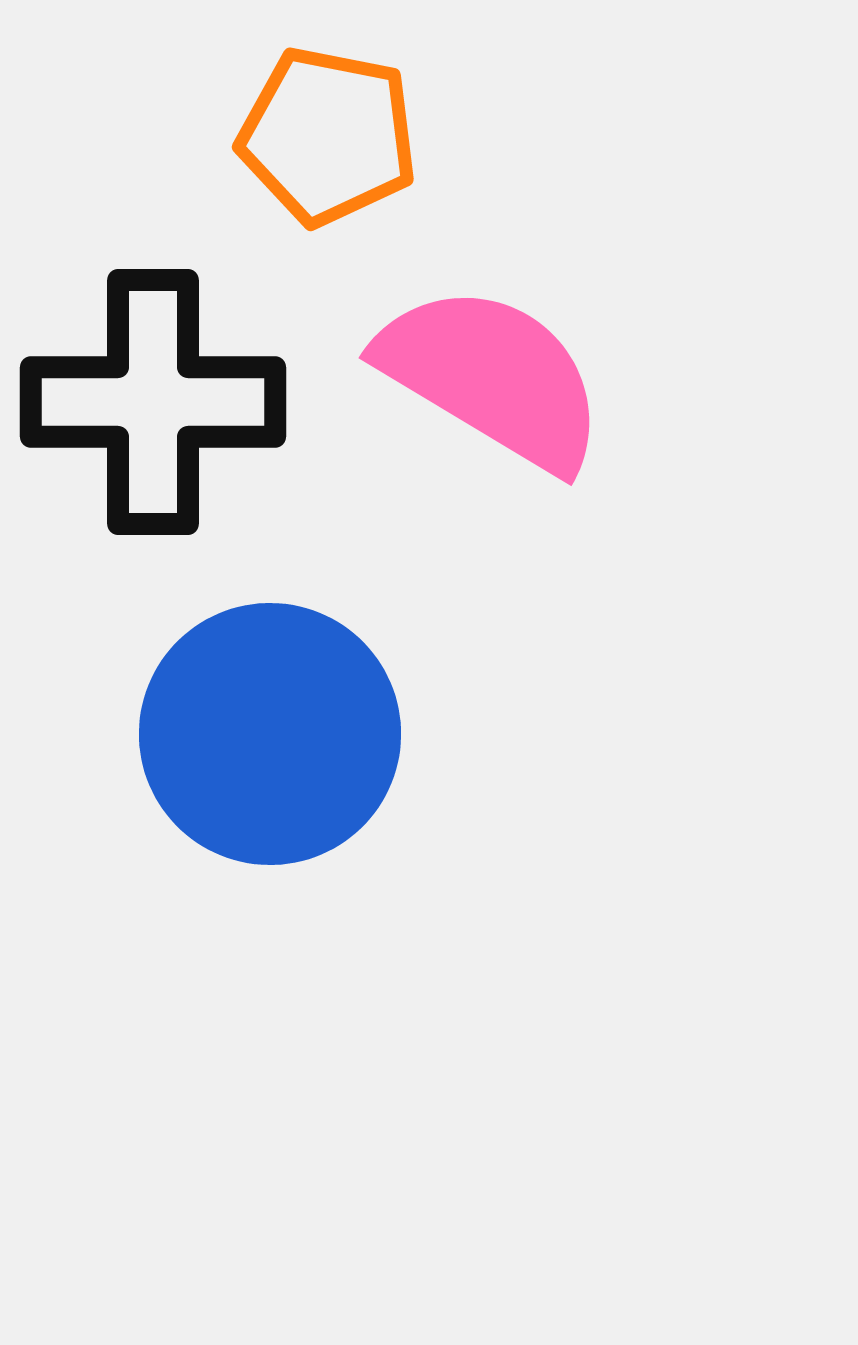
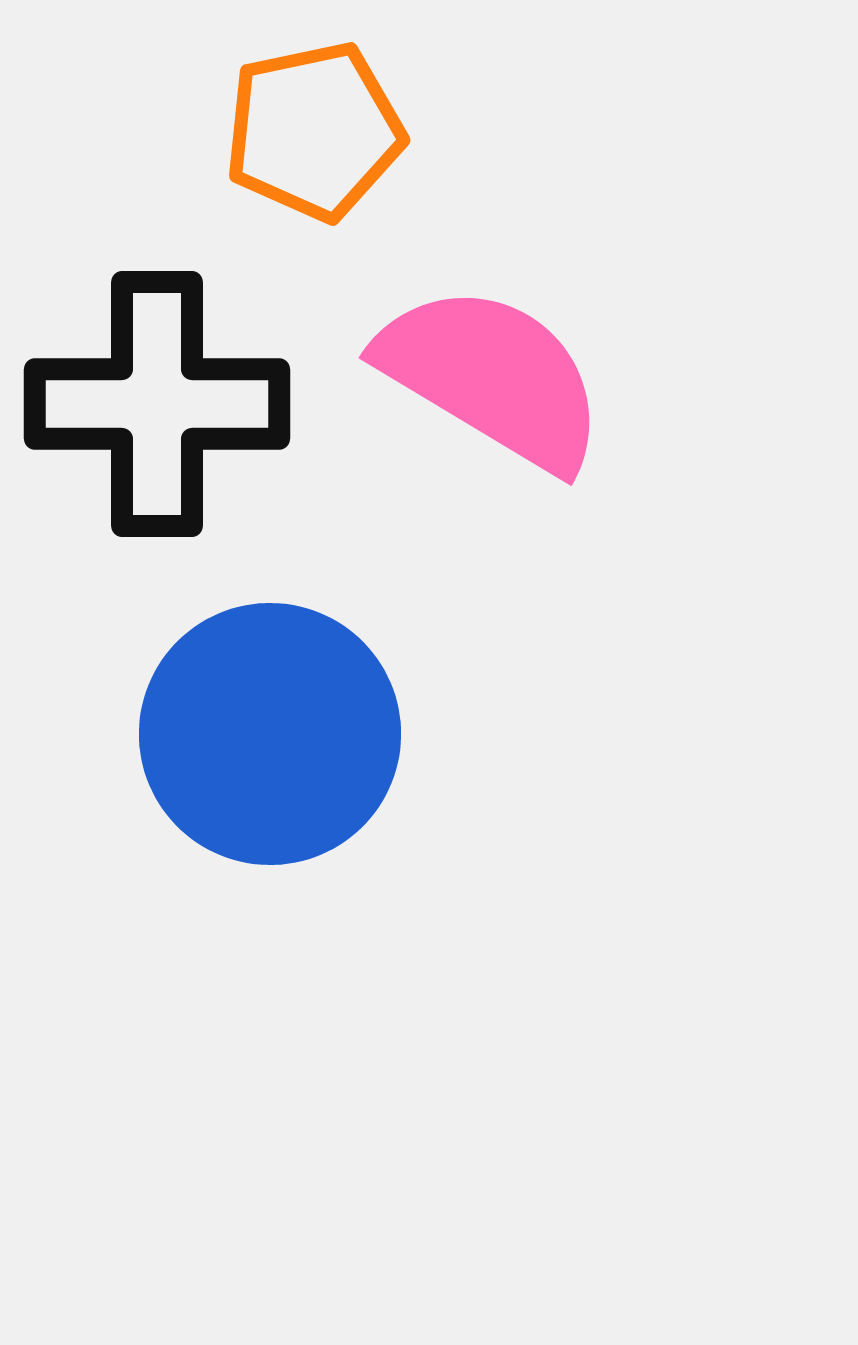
orange pentagon: moved 14 px left, 5 px up; rotated 23 degrees counterclockwise
black cross: moved 4 px right, 2 px down
